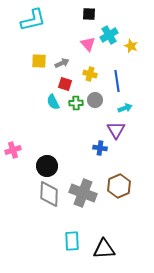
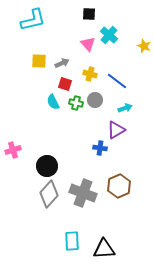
cyan cross: rotated 18 degrees counterclockwise
yellow star: moved 13 px right
blue line: rotated 45 degrees counterclockwise
green cross: rotated 16 degrees clockwise
purple triangle: rotated 30 degrees clockwise
gray diamond: rotated 40 degrees clockwise
